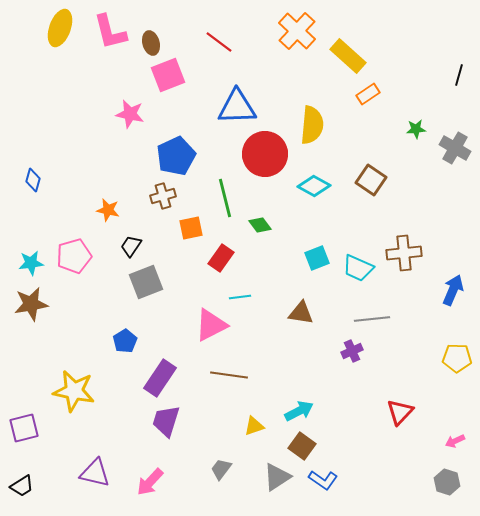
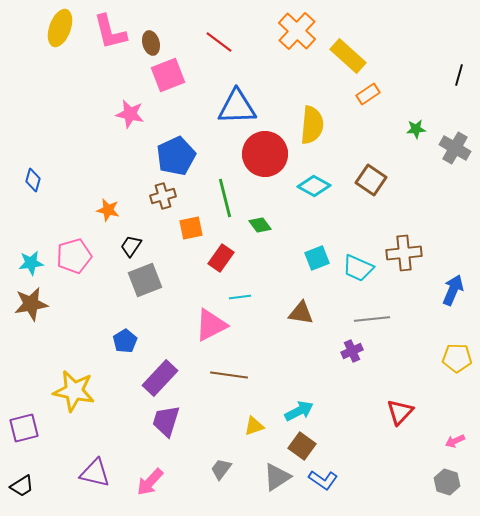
gray square at (146, 282): moved 1 px left, 2 px up
purple rectangle at (160, 378): rotated 9 degrees clockwise
